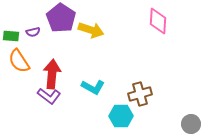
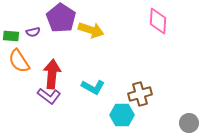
cyan hexagon: moved 1 px right, 1 px up
gray circle: moved 2 px left, 1 px up
